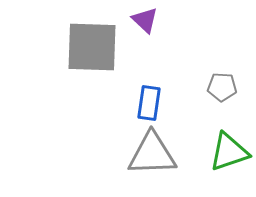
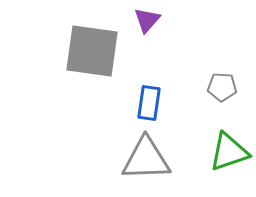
purple triangle: moved 2 px right; rotated 28 degrees clockwise
gray square: moved 4 px down; rotated 6 degrees clockwise
gray triangle: moved 6 px left, 5 px down
